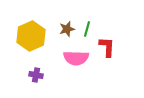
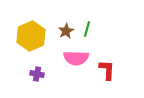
brown star: moved 1 px left, 2 px down; rotated 14 degrees counterclockwise
red L-shape: moved 23 px down
purple cross: moved 1 px right, 1 px up
